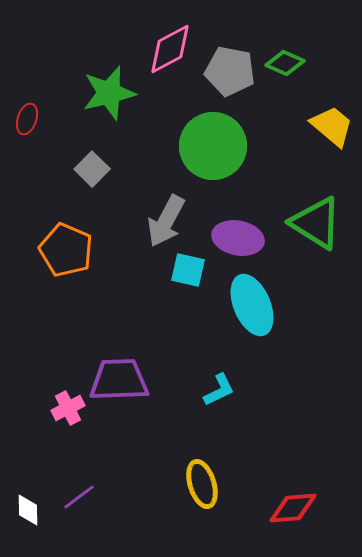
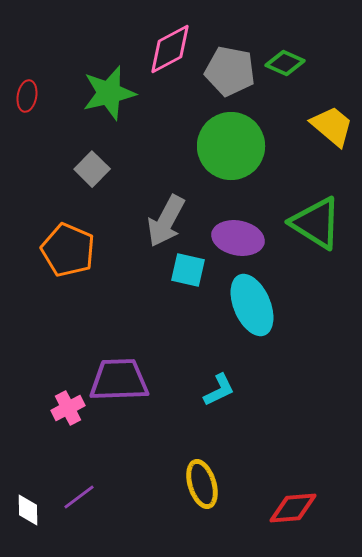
red ellipse: moved 23 px up; rotated 8 degrees counterclockwise
green circle: moved 18 px right
orange pentagon: moved 2 px right
